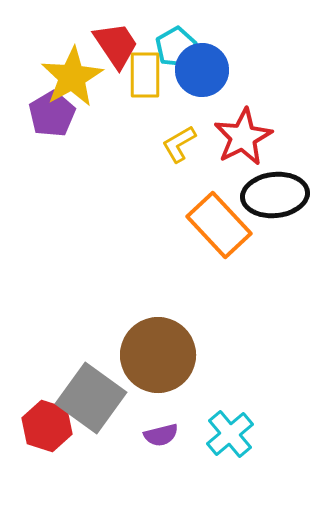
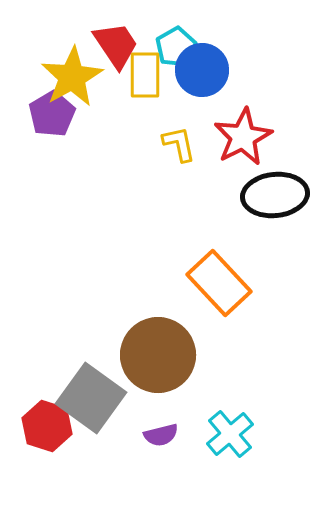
yellow L-shape: rotated 108 degrees clockwise
orange rectangle: moved 58 px down
